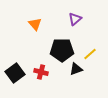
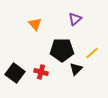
yellow line: moved 2 px right, 1 px up
black triangle: rotated 24 degrees counterclockwise
black square: rotated 18 degrees counterclockwise
